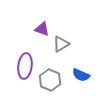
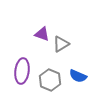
purple triangle: moved 5 px down
purple ellipse: moved 3 px left, 5 px down
blue semicircle: moved 3 px left, 1 px down
